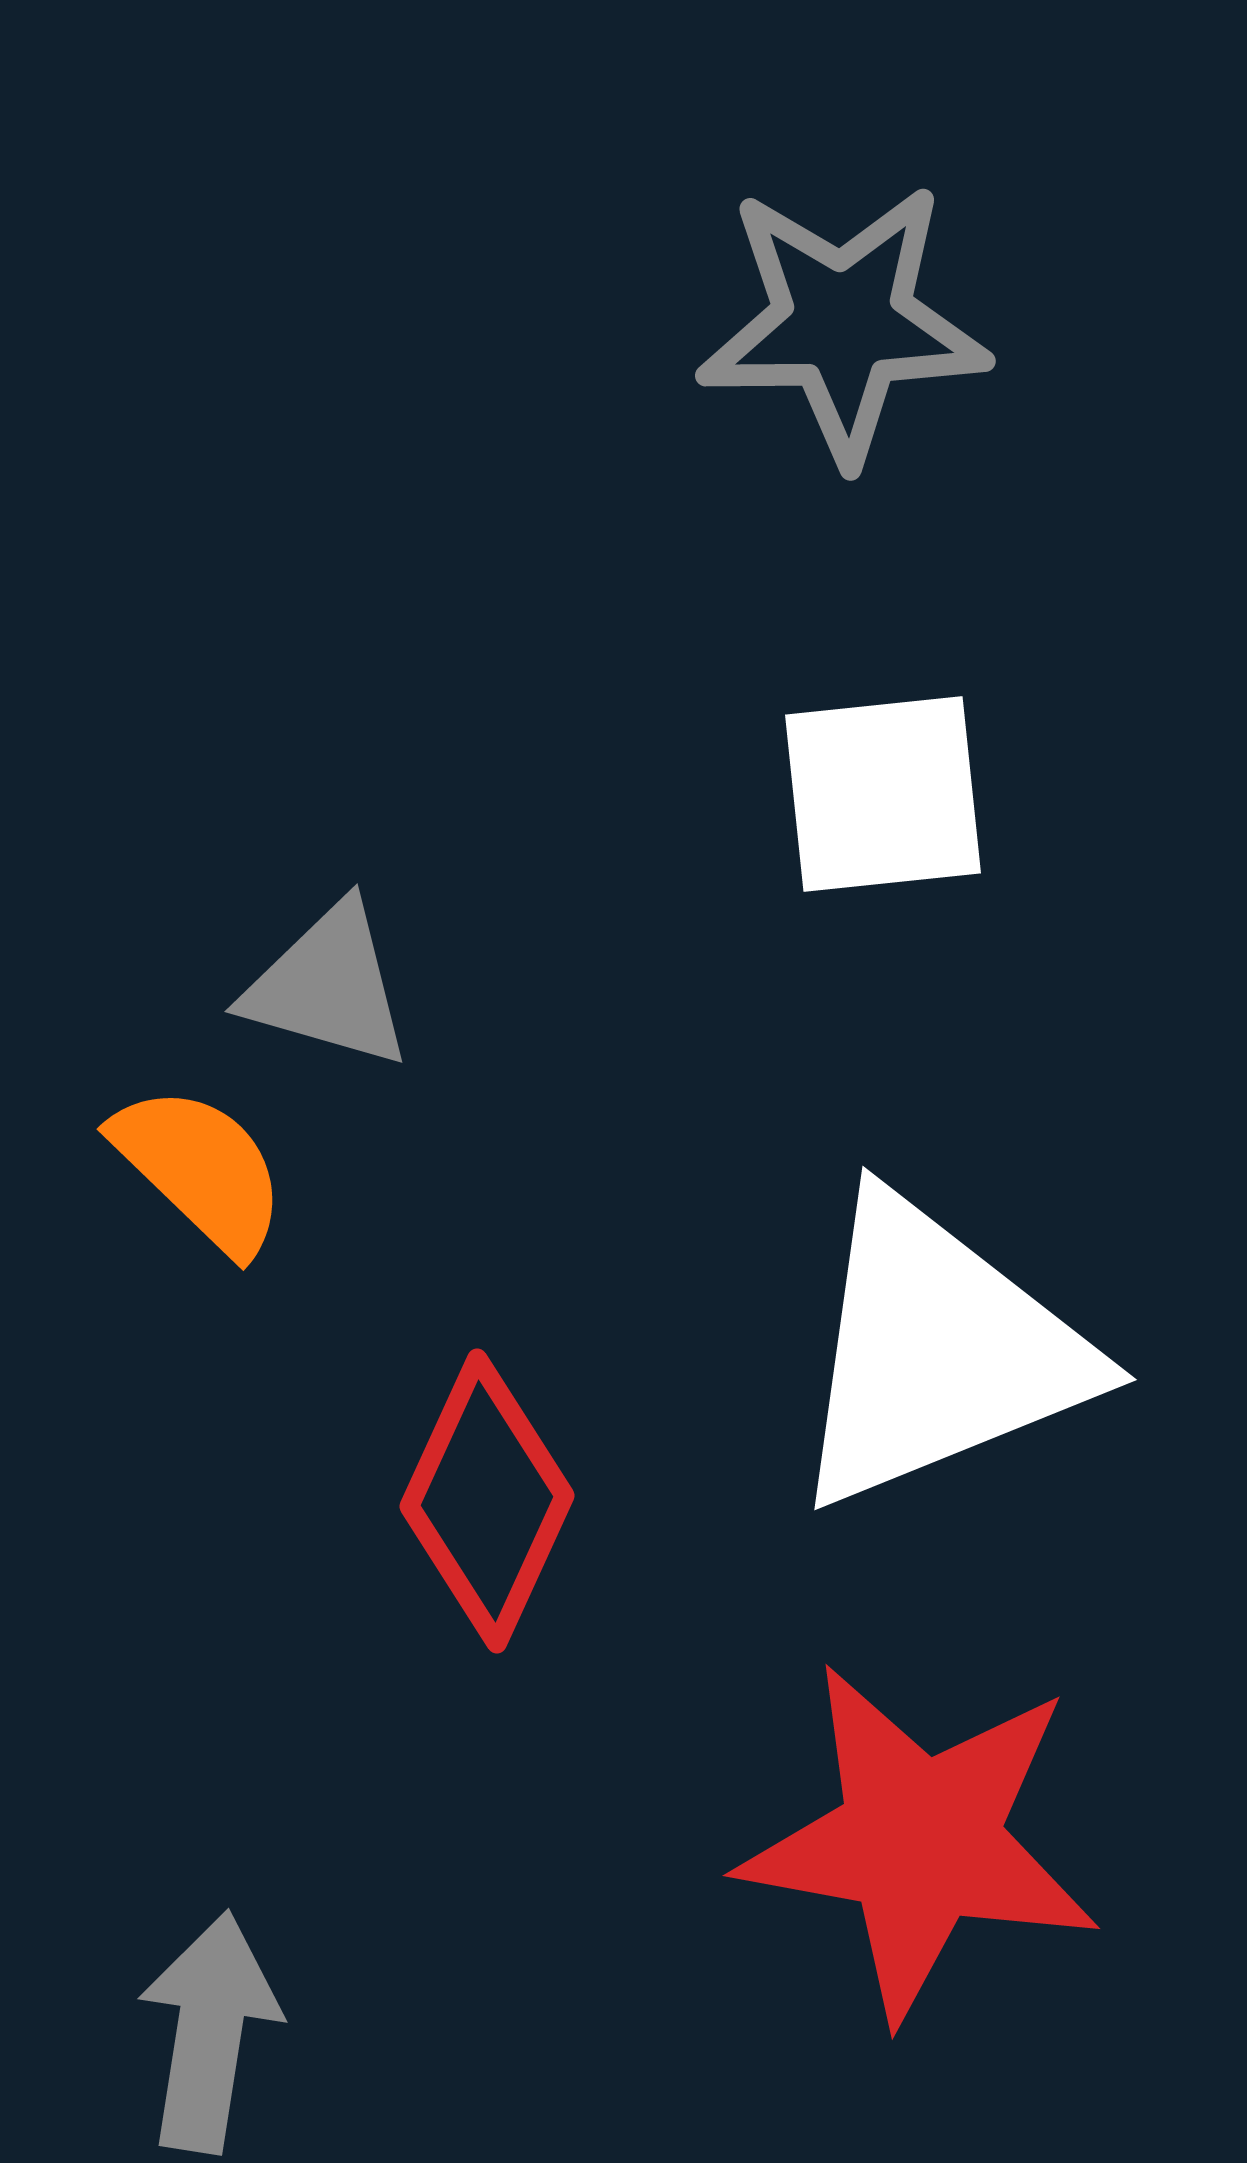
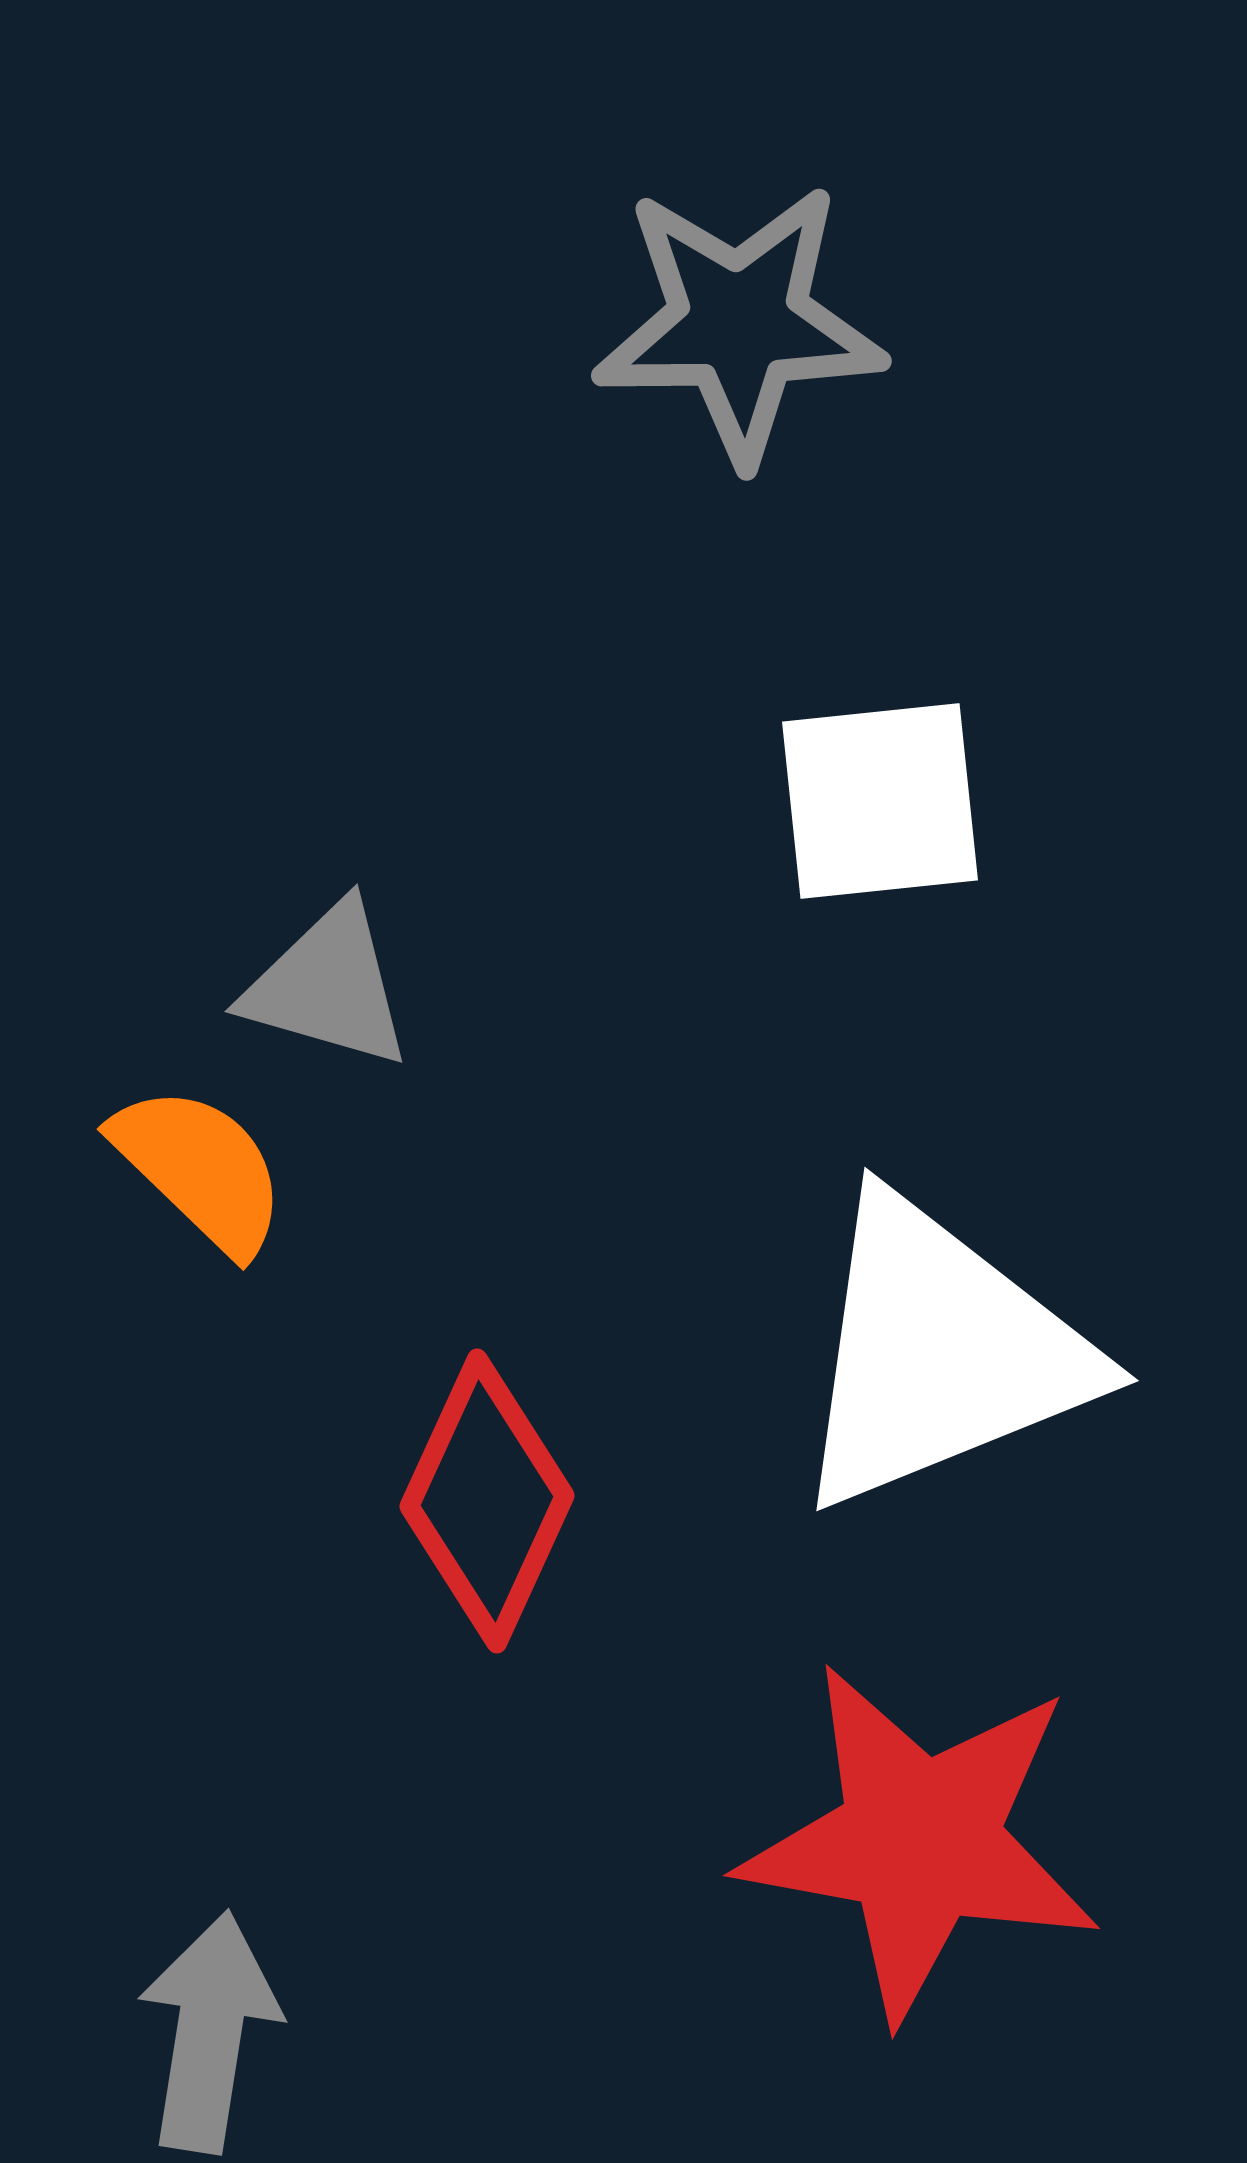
gray star: moved 104 px left
white square: moved 3 px left, 7 px down
white triangle: moved 2 px right, 1 px down
